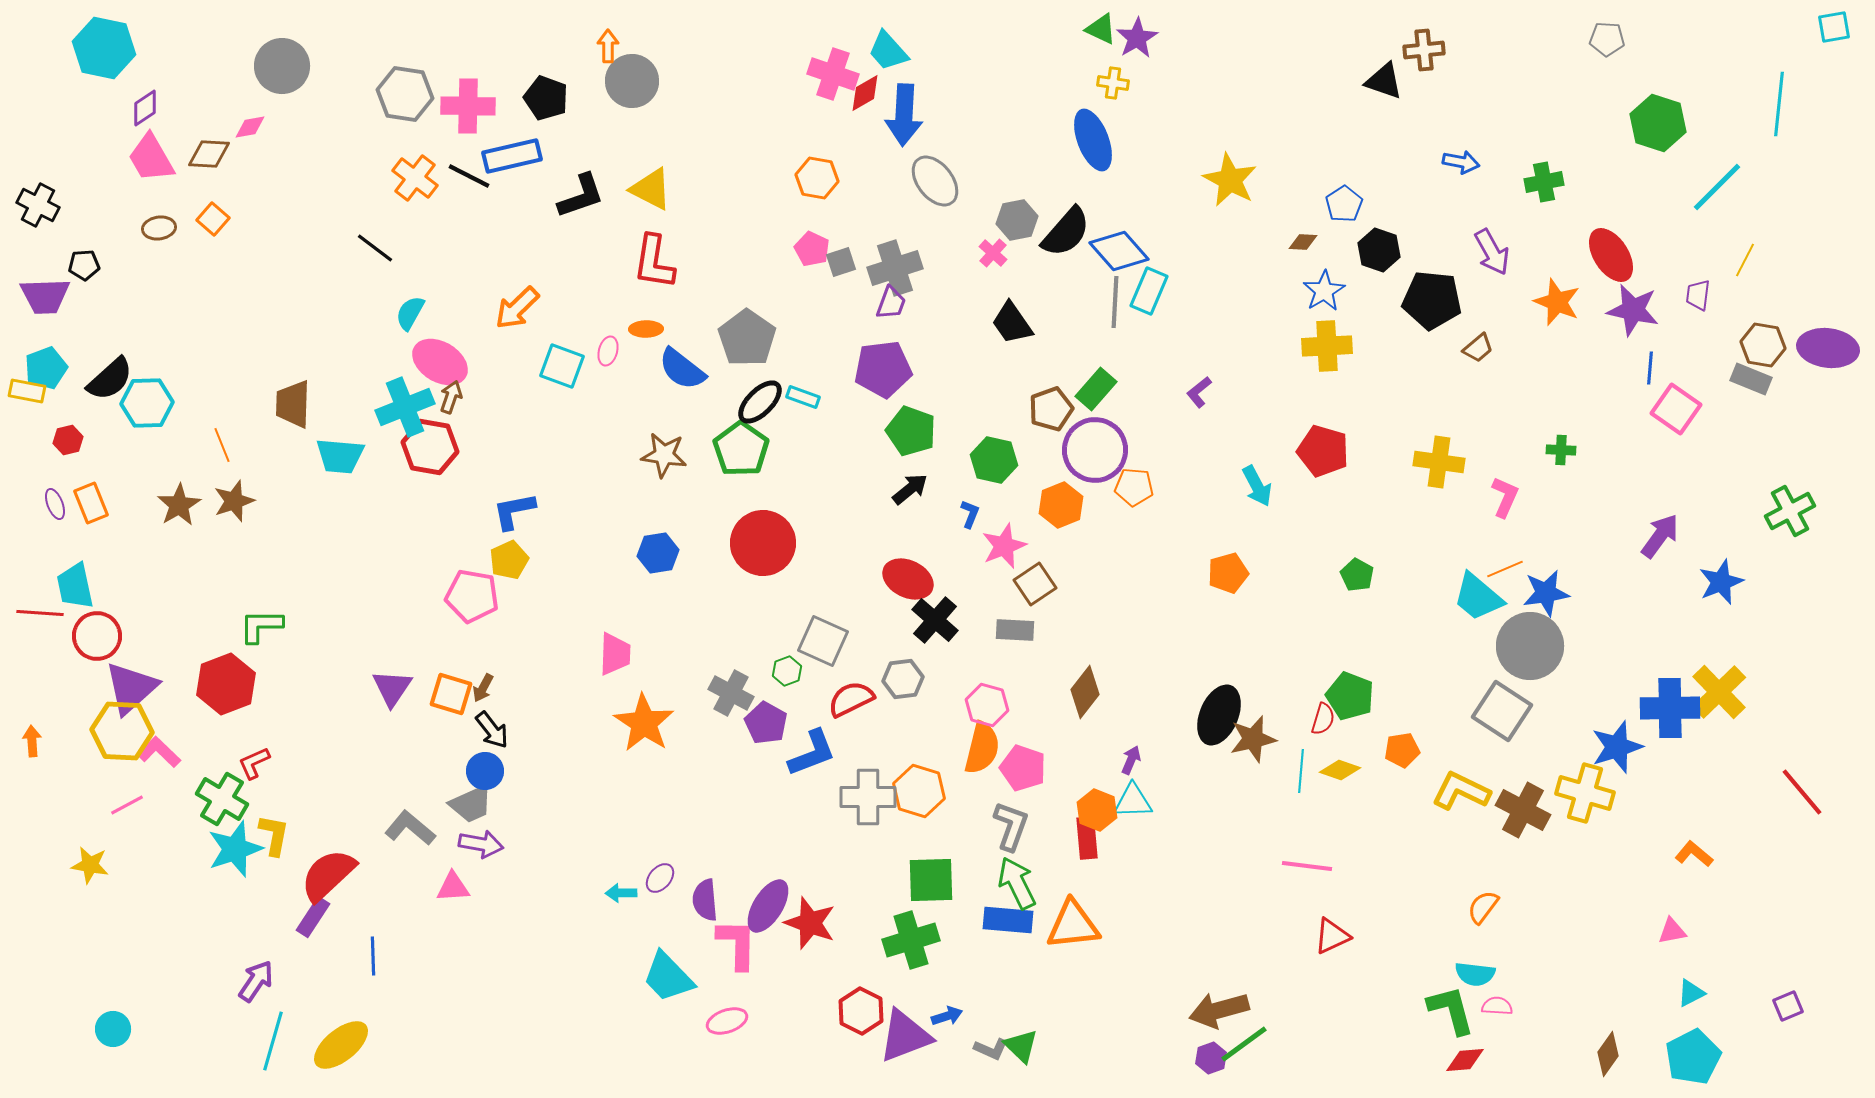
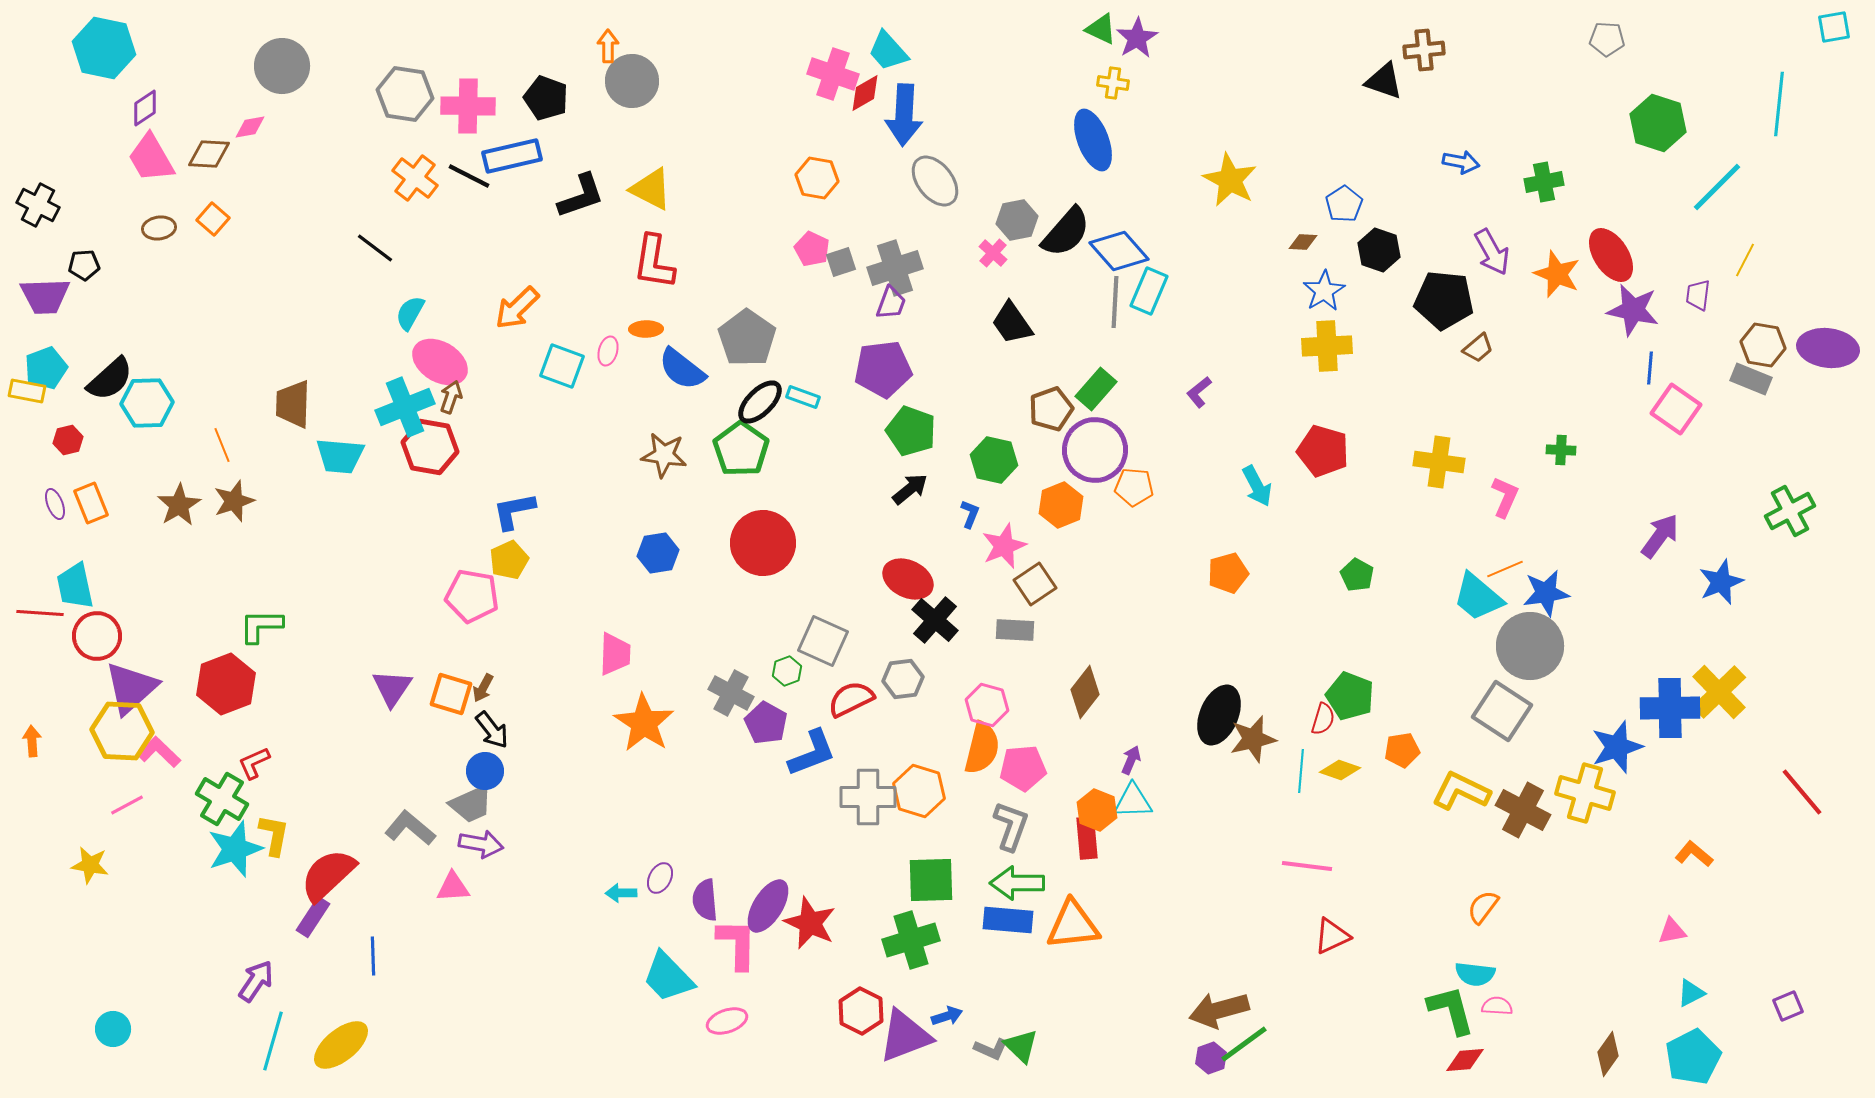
black pentagon at (1432, 300): moved 12 px right
orange star at (1557, 302): moved 28 px up
pink pentagon at (1023, 768): rotated 24 degrees counterclockwise
purple ellipse at (660, 878): rotated 12 degrees counterclockwise
green arrow at (1017, 883): rotated 64 degrees counterclockwise
red star at (810, 923): rotated 4 degrees clockwise
